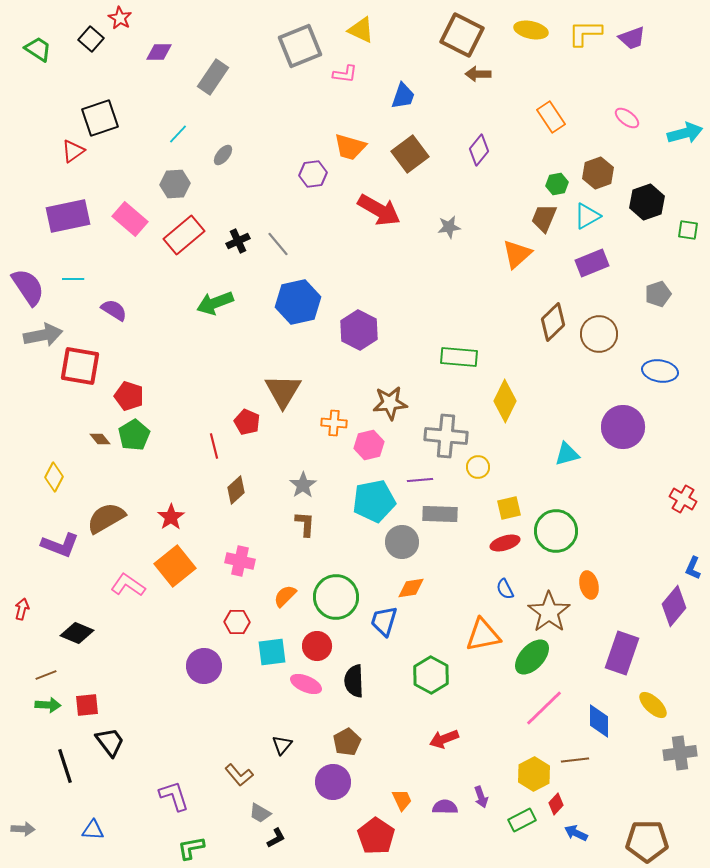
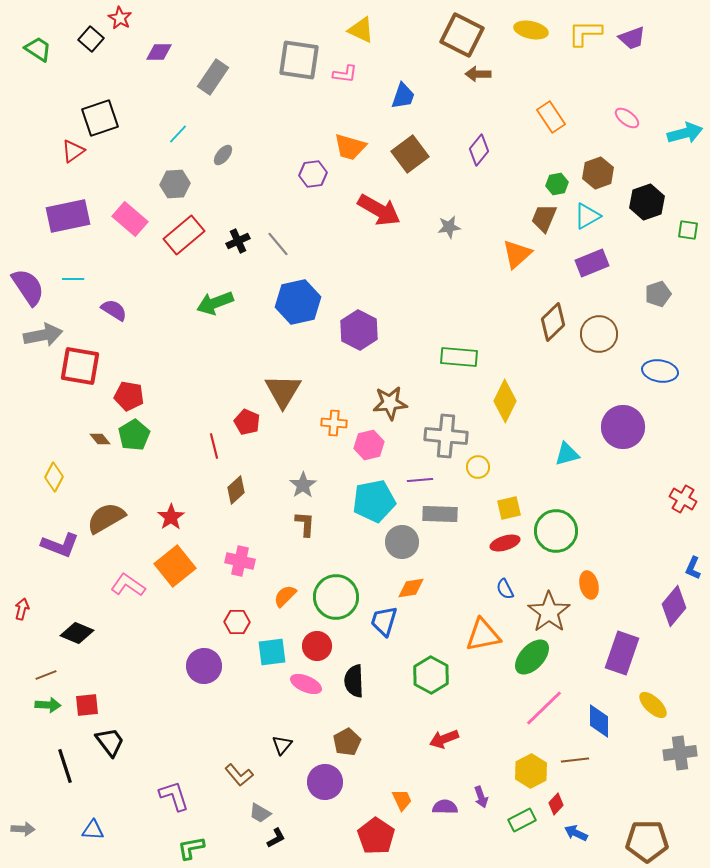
gray square at (300, 46): moved 1 px left, 14 px down; rotated 30 degrees clockwise
red pentagon at (129, 396): rotated 8 degrees counterclockwise
yellow hexagon at (534, 774): moved 3 px left, 3 px up
purple circle at (333, 782): moved 8 px left
